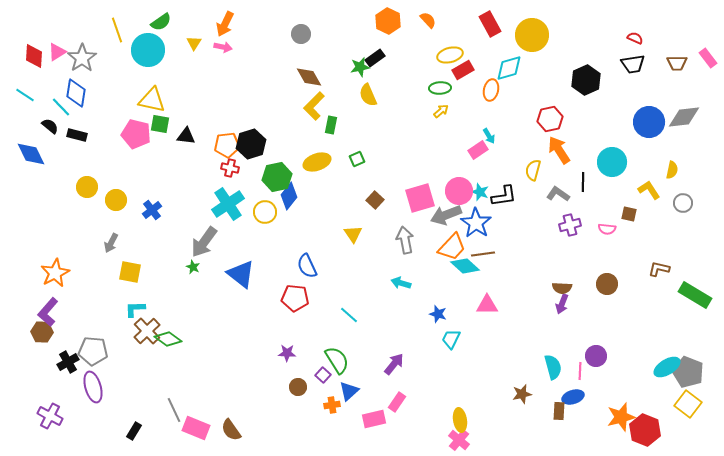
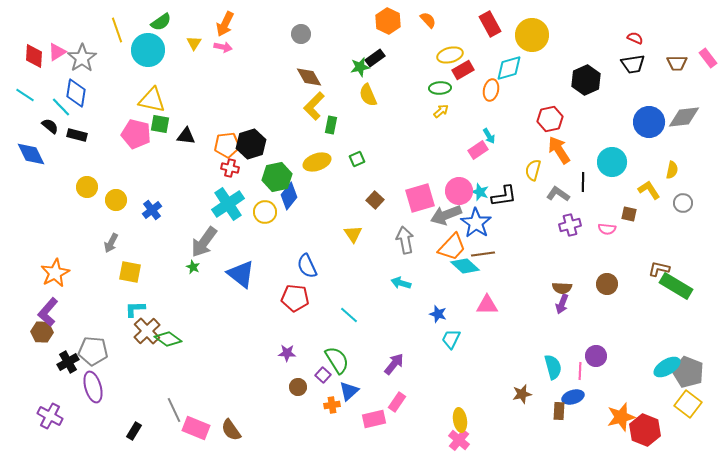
green rectangle at (695, 295): moved 19 px left, 9 px up
